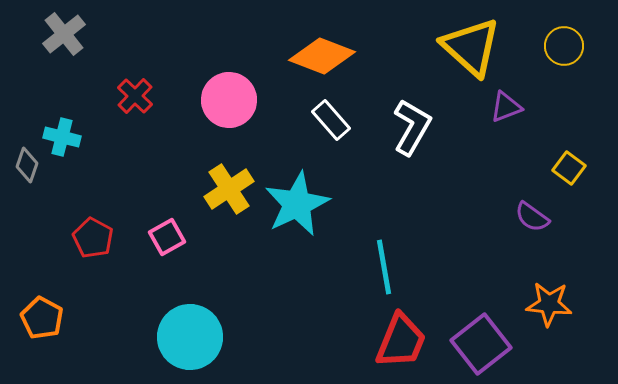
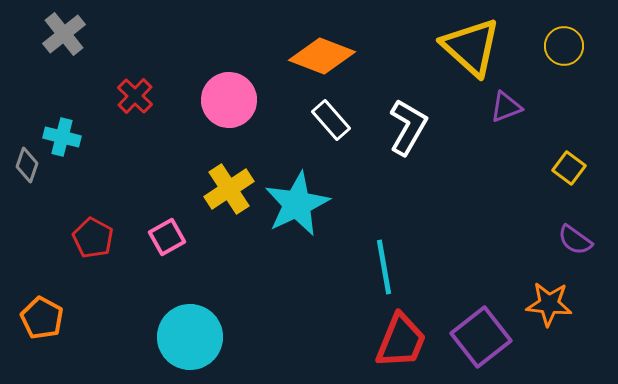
white L-shape: moved 4 px left
purple semicircle: moved 43 px right, 23 px down
purple square: moved 7 px up
